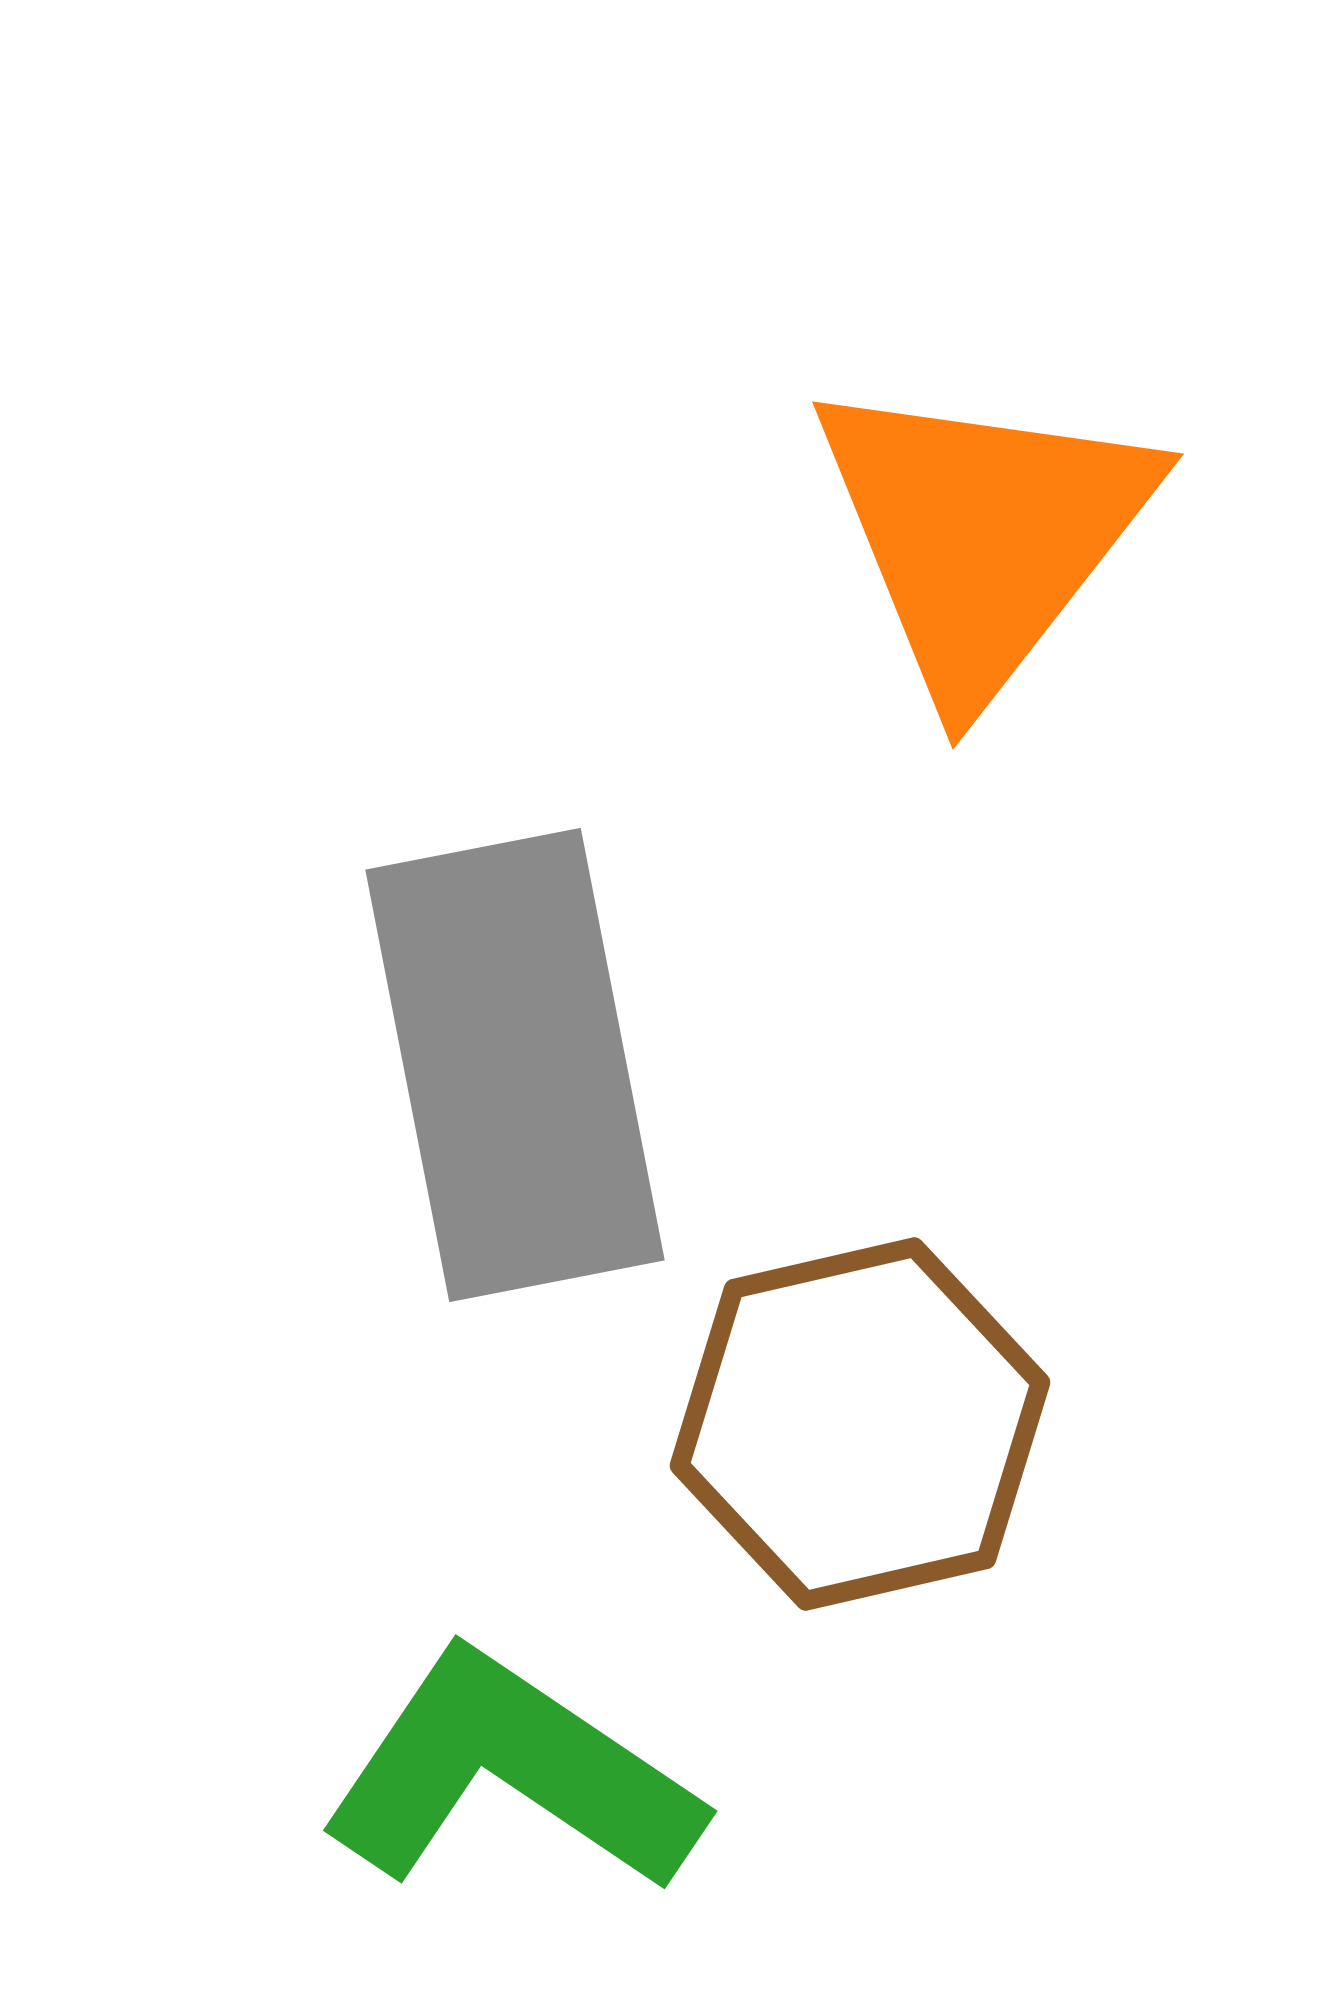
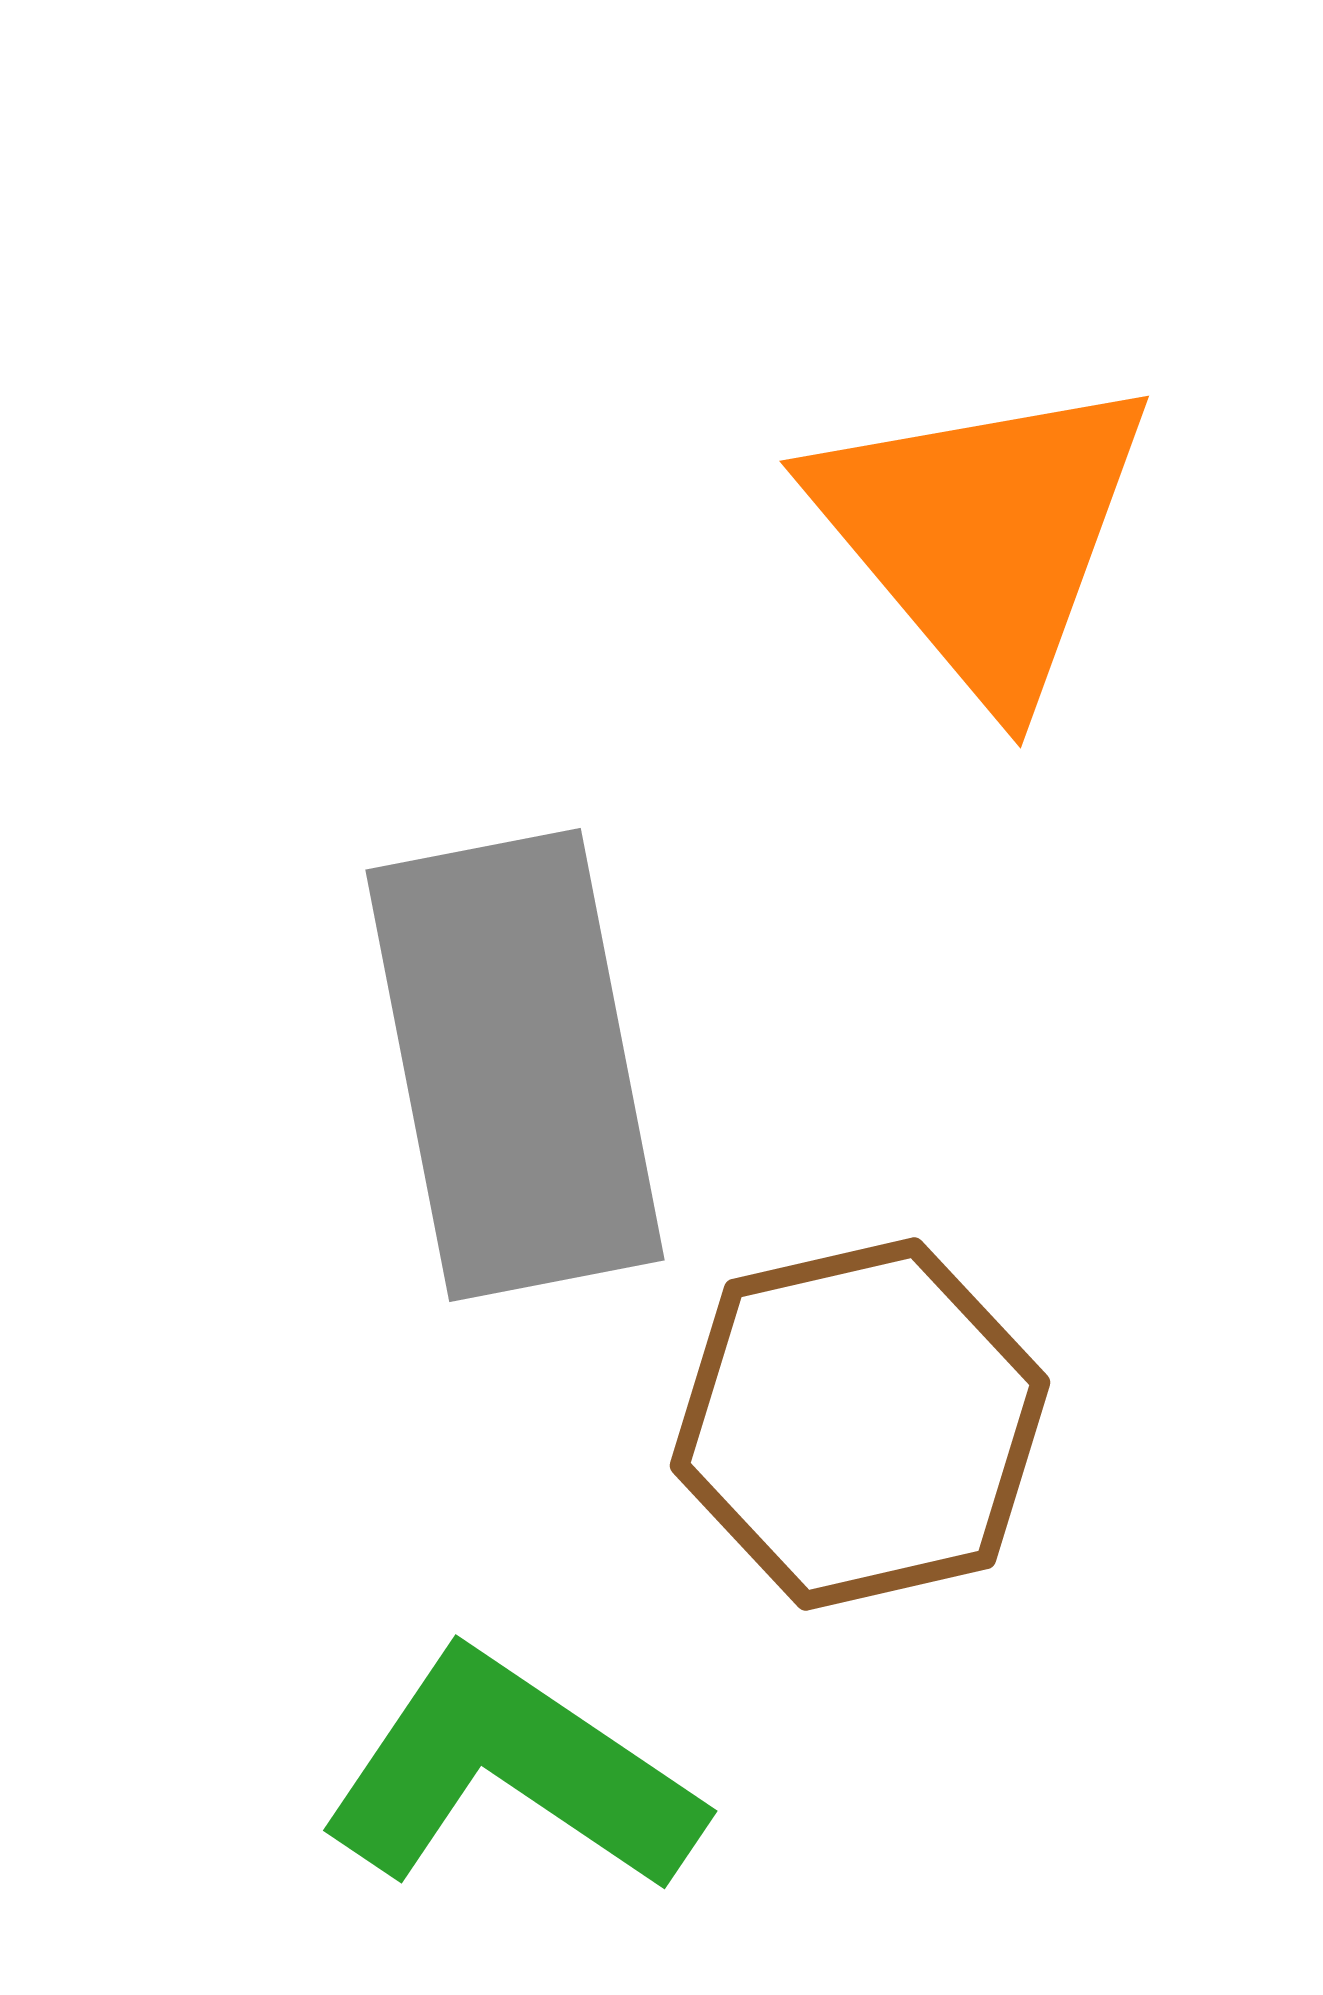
orange triangle: rotated 18 degrees counterclockwise
